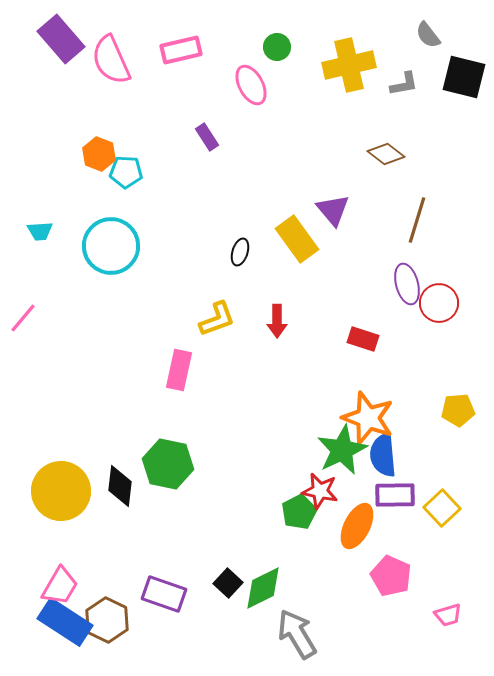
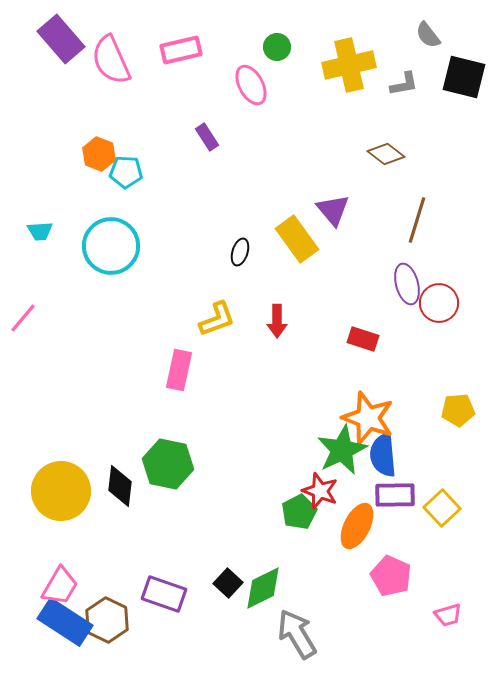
red star at (320, 491): rotated 9 degrees clockwise
